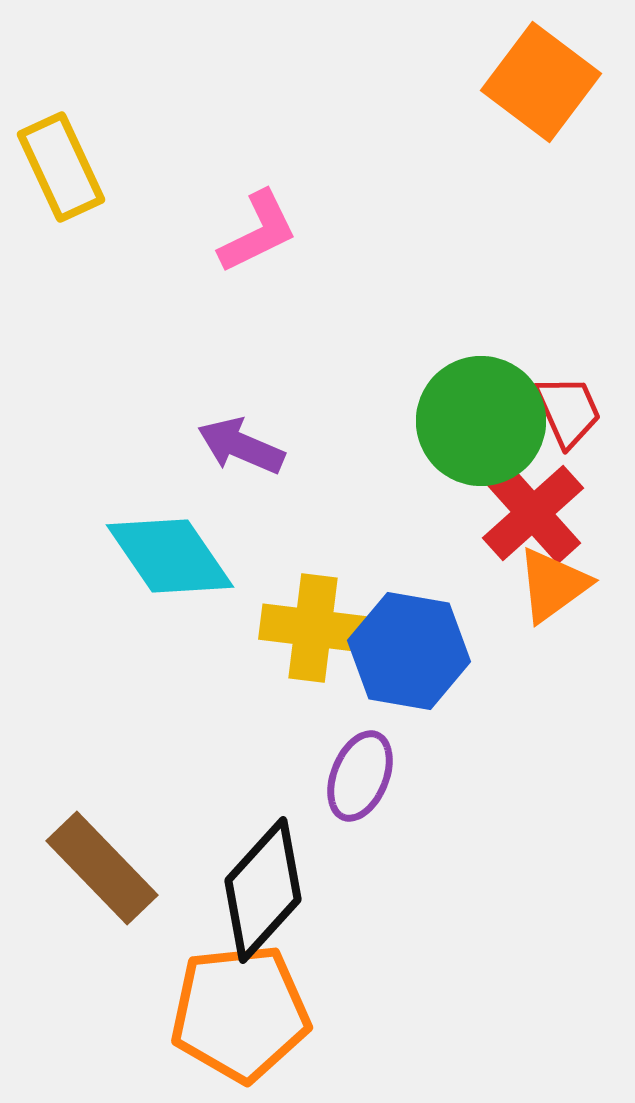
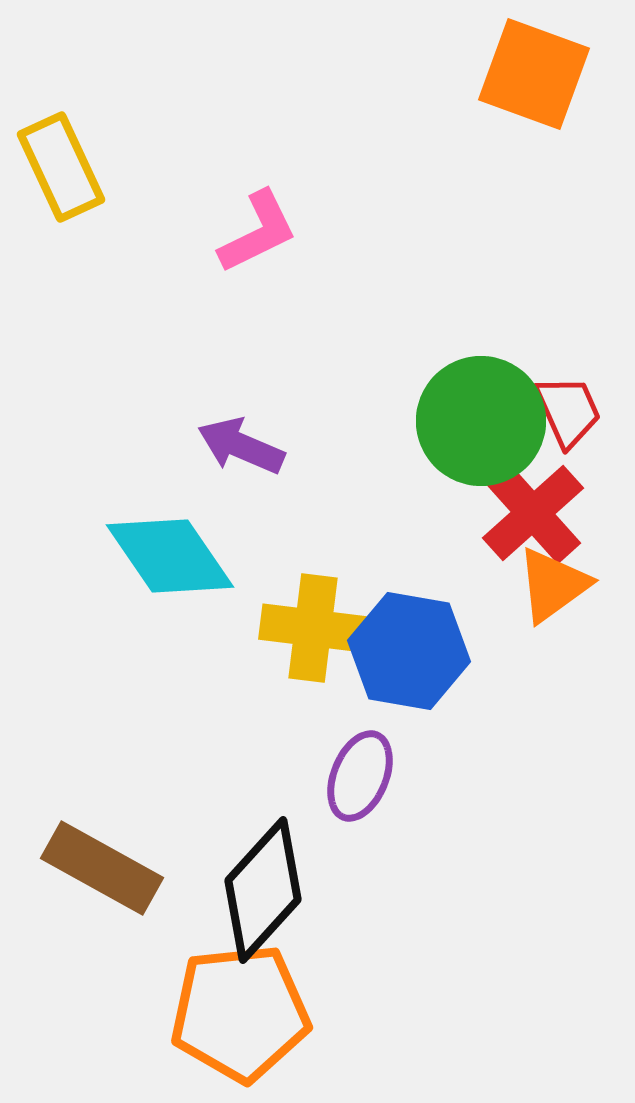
orange square: moved 7 px left, 8 px up; rotated 17 degrees counterclockwise
brown rectangle: rotated 17 degrees counterclockwise
